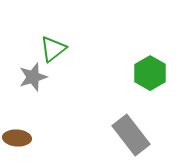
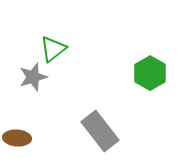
gray rectangle: moved 31 px left, 4 px up
